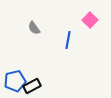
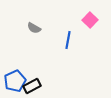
gray semicircle: rotated 24 degrees counterclockwise
blue pentagon: rotated 10 degrees counterclockwise
